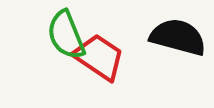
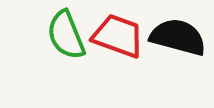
red trapezoid: moved 19 px right, 21 px up; rotated 14 degrees counterclockwise
